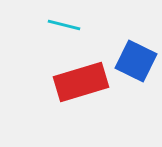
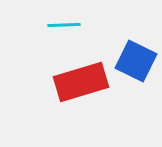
cyan line: rotated 16 degrees counterclockwise
